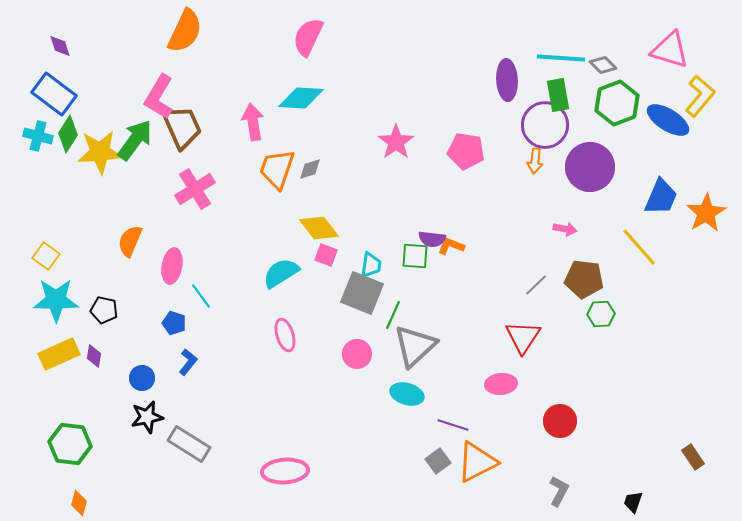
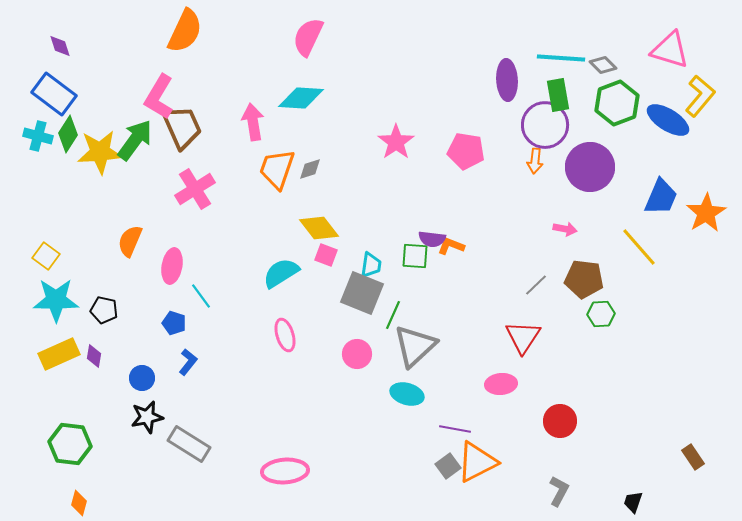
purple line at (453, 425): moved 2 px right, 4 px down; rotated 8 degrees counterclockwise
gray square at (438, 461): moved 10 px right, 5 px down
